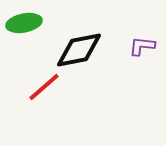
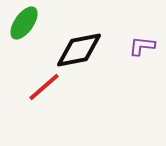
green ellipse: rotated 44 degrees counterclockwise
